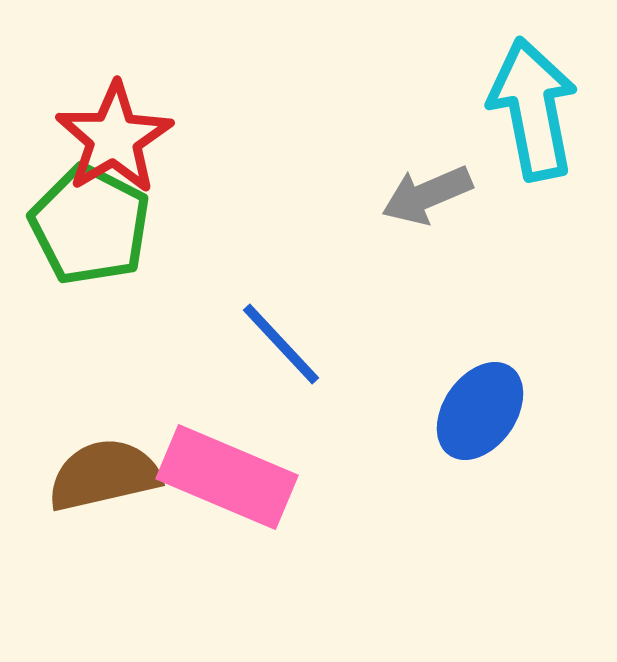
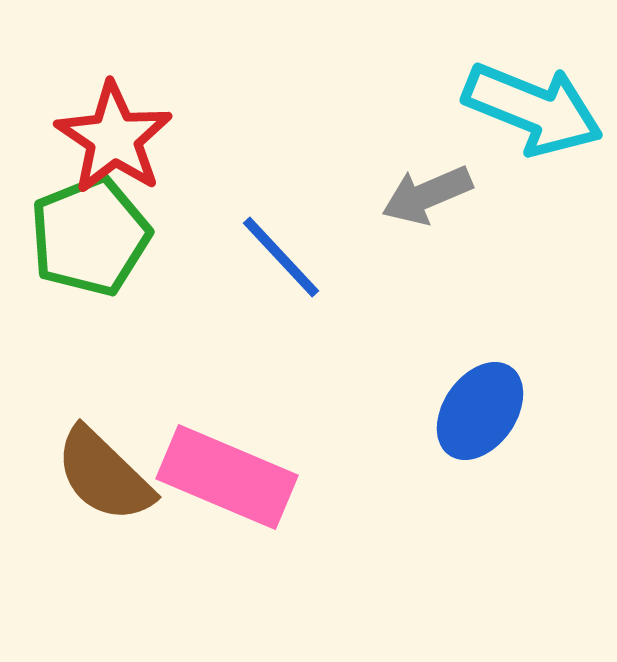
cyan arrow: rotated 123 degrees clockwise
red star: rotated 7 degrees counterclockwise
green pentagon: moved 11 px down; rotated 23 degrees clockwise
blue line: moved 87 px up
brown semicircle: rotated 123 degrees counterclockwise
